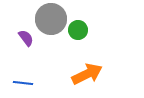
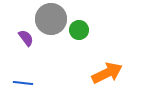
green circle: moved 1 px right
orange arrow: moved 20 px right, 1 px up
